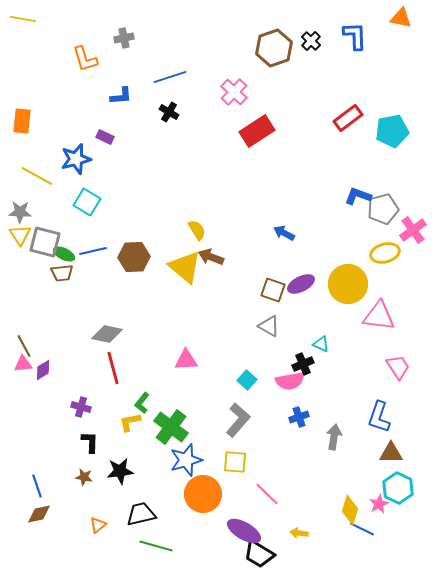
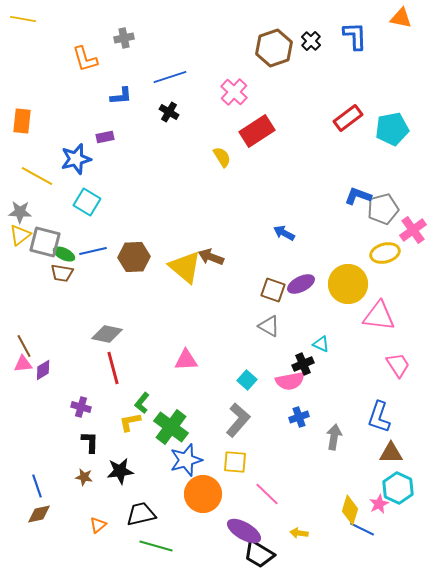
cyan pentagon at (392, 131): moved 2 px up
purple rectangle at (105, 137): rotated 36 degrees counterclockwise
yellow semicircle at (197, 230): moved 25 px right, 73 px up
yellow triangle at (20, 235): rotated 25 degrees clockwise
brown trapezoid at (62, 273): rotated 15 degrees clockwise
pink trapezoid at (398, 367): moved 2 px up
